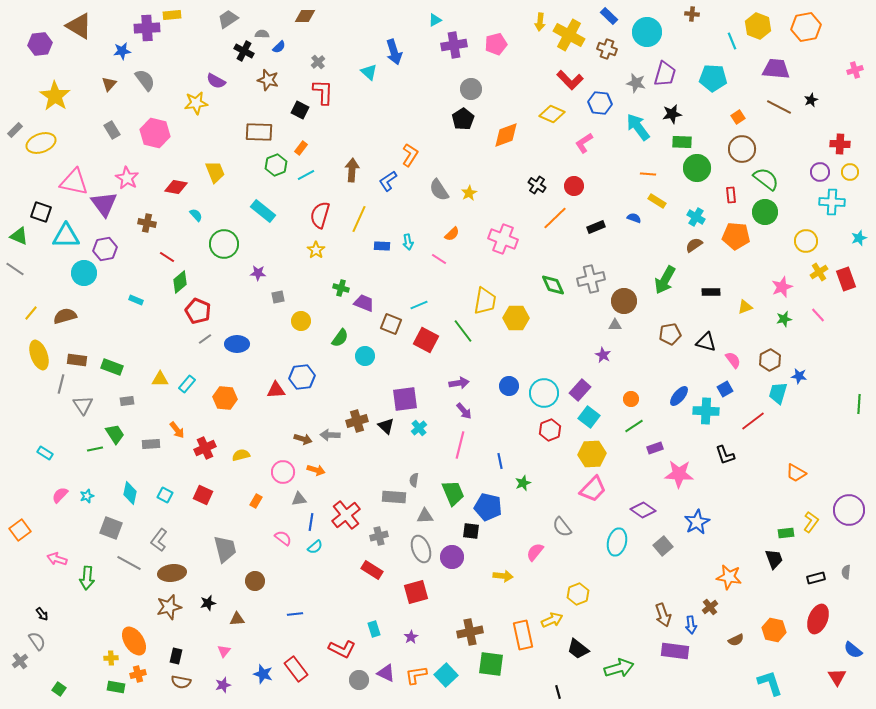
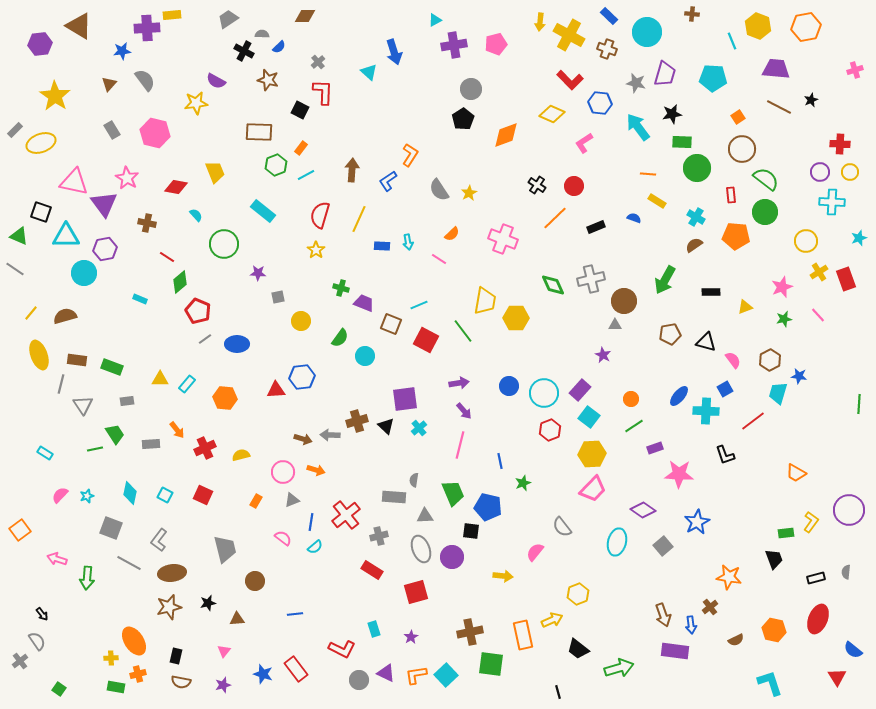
cyan rectangle at (136, 300): moved 4 px right, 1 px up
gray triangle at (299, 499): moved 7 px left, 1 px down; rotated 14 degrees counterclockwise
